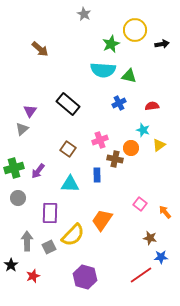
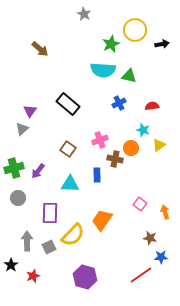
orange arrow: rotated 24 degrees clockwise
